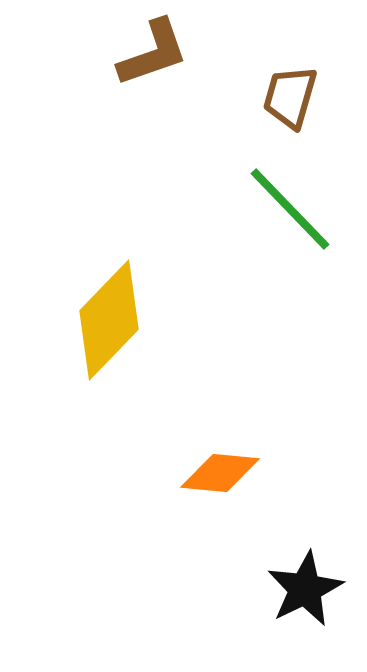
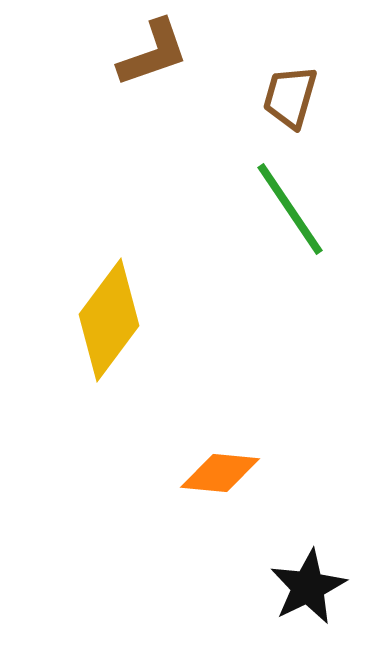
green line: rotated 10 degrees clockwise
yellow diamond: rotated 7 degrees counterclockwise
black star: moved 3 px right, 2 px up
